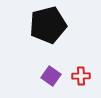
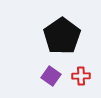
black pentagon: moved 14 px right, 11 px down; rotated 21 degrees counterclockwise
